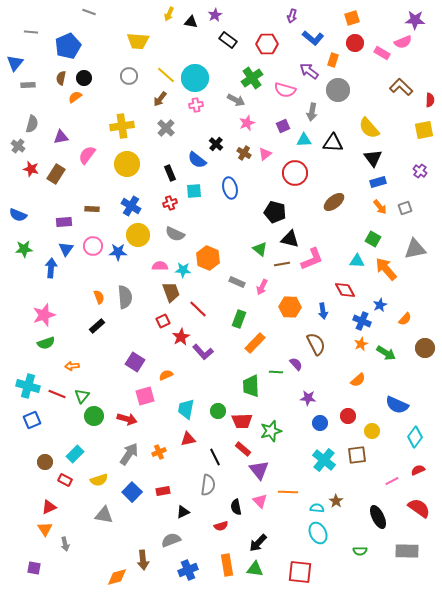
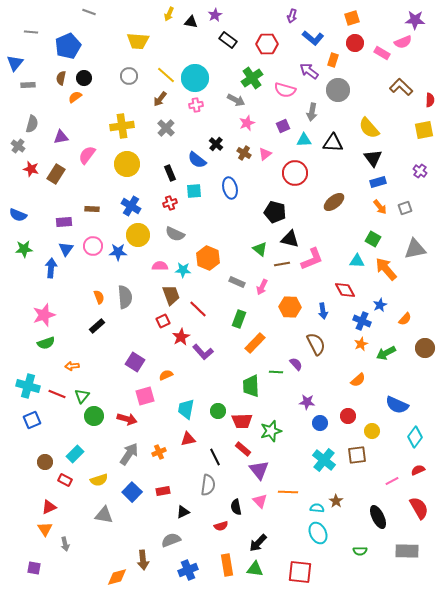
brown trapezoid at (171, 292): moved 3 px down
green arrow at (386, 353): rotated 120 degrees clockwise
purple star at (308, 398): moved 1 px left, 4 px down
red semicircle at (419, 508): rotated 25 degrees clockwise
